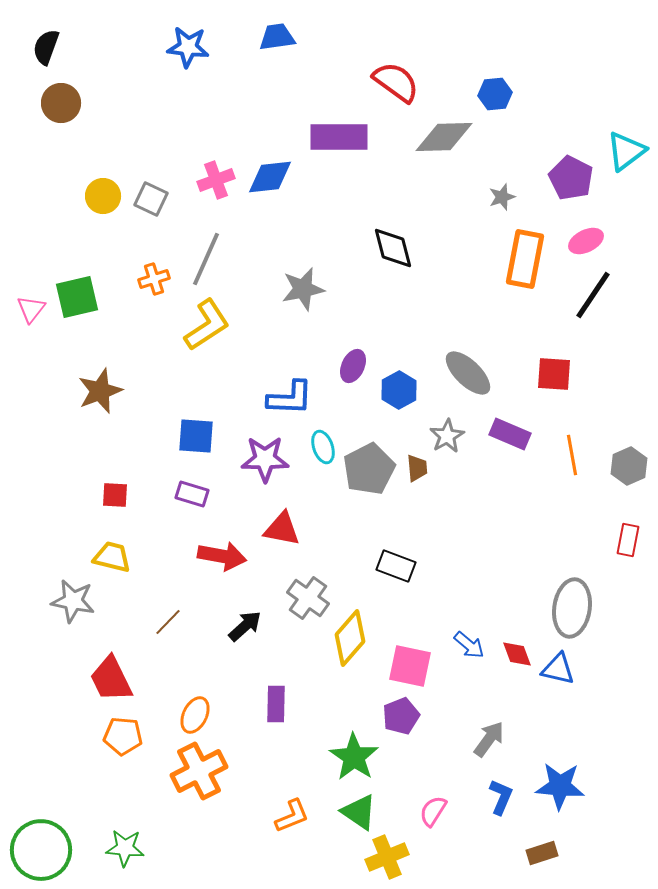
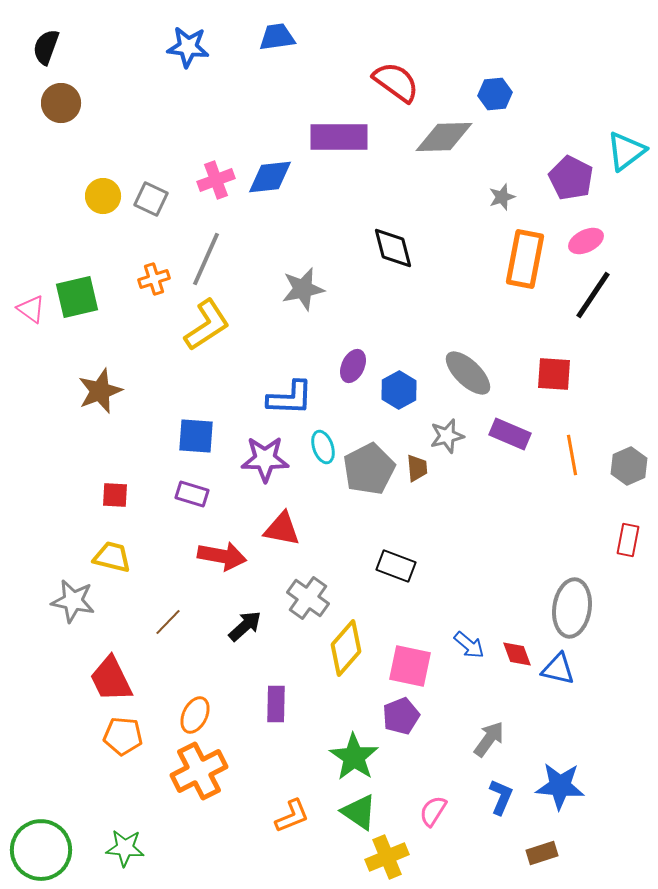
pink triangle at (31, 309): rotated 32 degrees counterclockwise
gray star at (447, 436): rotated 16 degrees clockwise
yellow diamond at (350, 638): moved 4 px left, 10 px down
